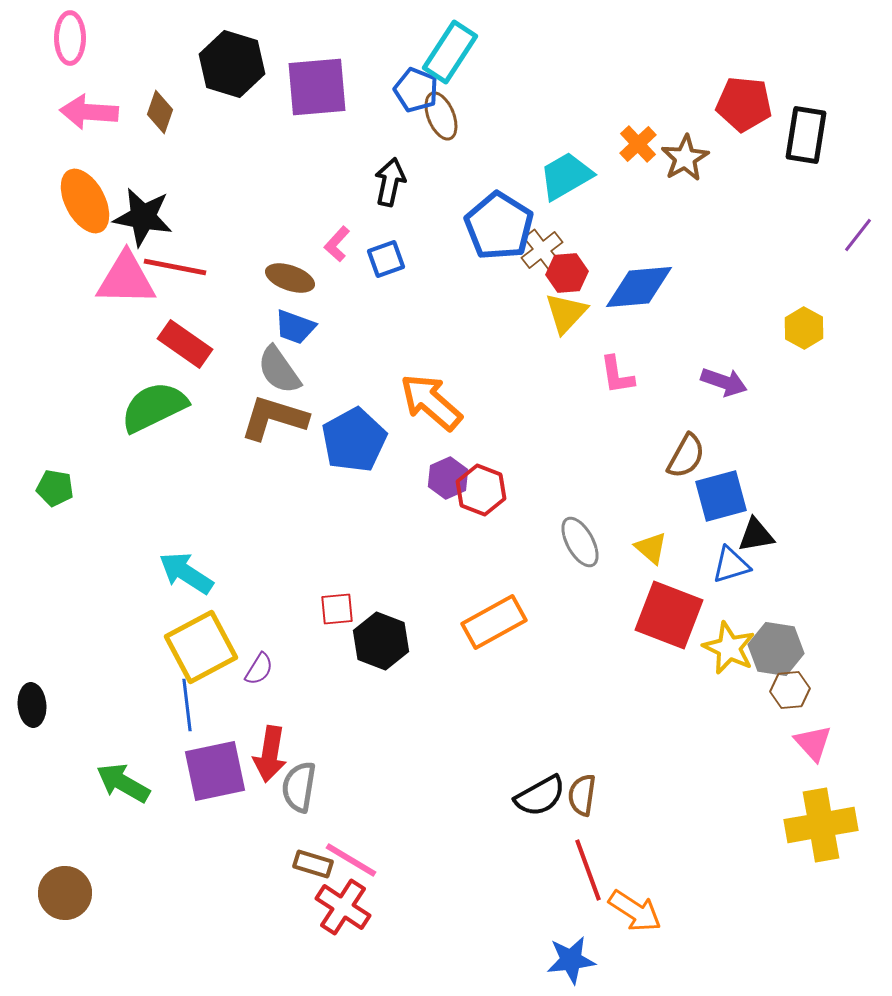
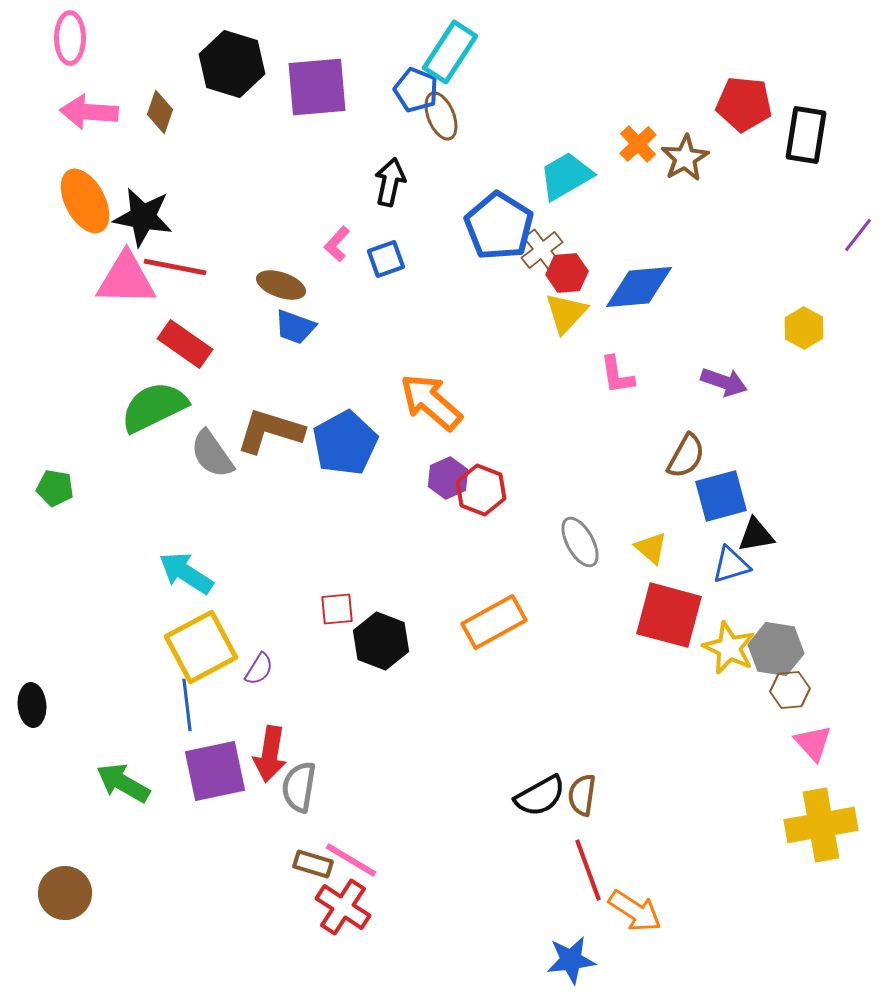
brown ellipse at (290, 278): moved 9 px left, 7 px down
gray semicircle at (279, 370): moved 67 px left, 84 px down
brown L-shape at (274, 418): moved 4 px left, 13 px down
blue pentagon at (354, 440): moved 9 px left, 3 px down
red square at (669, 615): rotated 6 degrees counterclockwise
